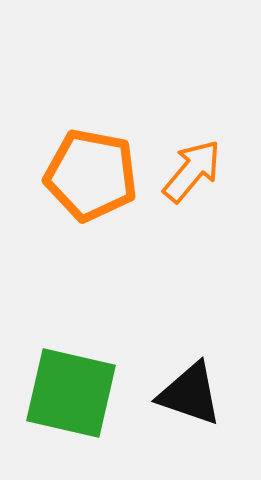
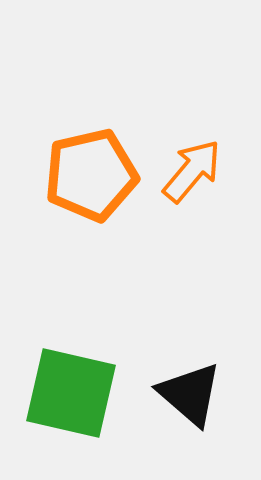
orange pentagon: rotated 24 degrees counterclockwise
black triangle: rotated 22 degrees clockwise
